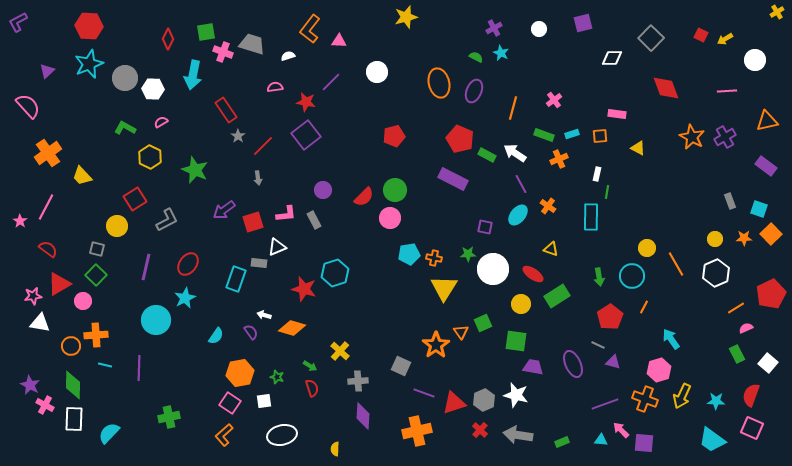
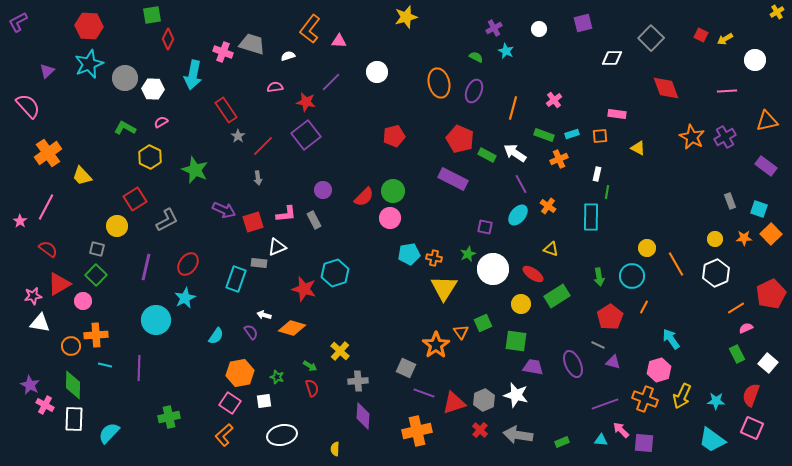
green square at (206, 32): moved 54 px left, 17 px up
cyan star at (501, 53): moved 5 px right, 2 px up
green circle at (395, 190): moved 2 px left, 1 px down
purple arrow at (224, 210): rotated 120 degrees counterclockwise
green star at (468, 254): rotated 21 degrees counterclockwise
gray square at (401, 366): moved 5 px right, 2 px down
